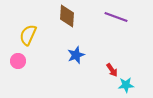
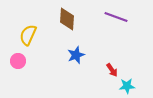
brown diamond: moved 3 px down
cyan star: moved 1 px right, 1 px down
